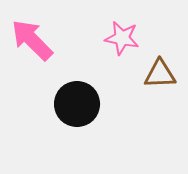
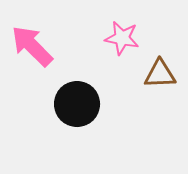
pink arrow: moved 6 px down
